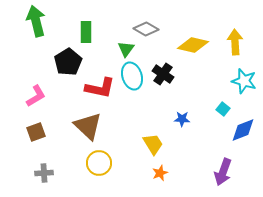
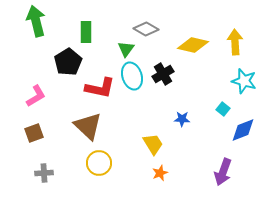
black cross: rotated 25 degrees clockwise
brown square: moved 2 px left, 1 px down
